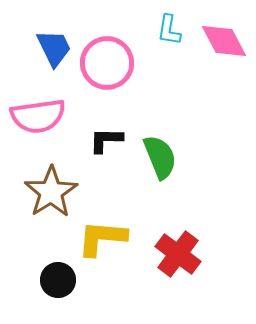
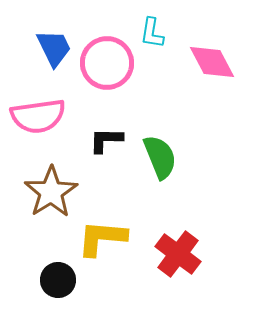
cyan L-shape: moved 17 px left, 3 px down
pink diamond: moved 12 px left, 21 px down
